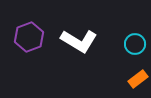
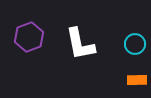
white L-shape: moved 1 px right, 3 px down; rotated 48 degrees clockwise
orange rectangle: moved 1 px left, 1 px down; rotated 36 degrees clockwise
